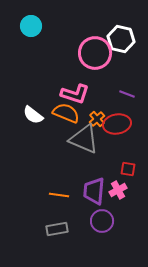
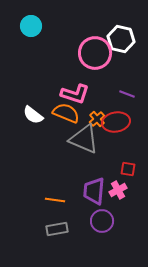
red ellipse: moved 1 px left, 2 px up
orange line: moved 4 px left, 5 px down
